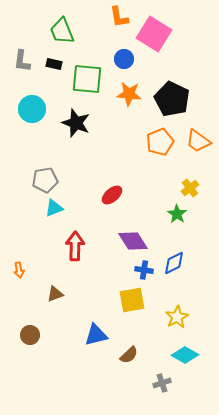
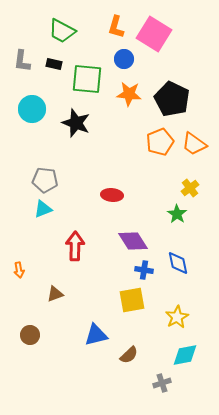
orange L-shape: moved 3 px left, 10 px down; rotated 25 degrees clockwise
green trapezoid: rotated 40 degrees counterclockwise
orange trapezoid: moved 4 px left, 3 px down
gray pentagon: rotated 15 degrees clockwise
red ellipse: rotated 45 degrees clockwise
cyan triangle: moved 11 px left, 1 px down
blue diamond: moved 4 px right; rotated 75 degrees counterclockwise
cyan diamond: rotated 40 degrees counterclockwise
